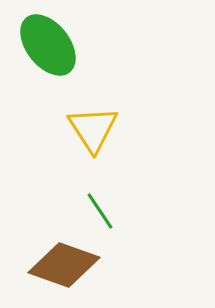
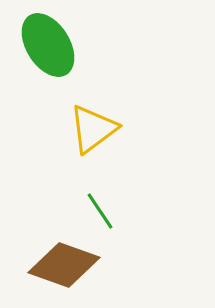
green ellipse: rotated 6 degrees clockwise
yellow triangle: rotated 26 degrees clockwise
